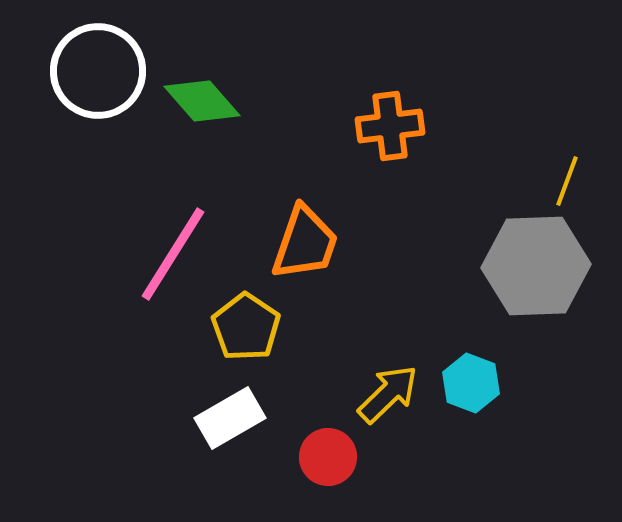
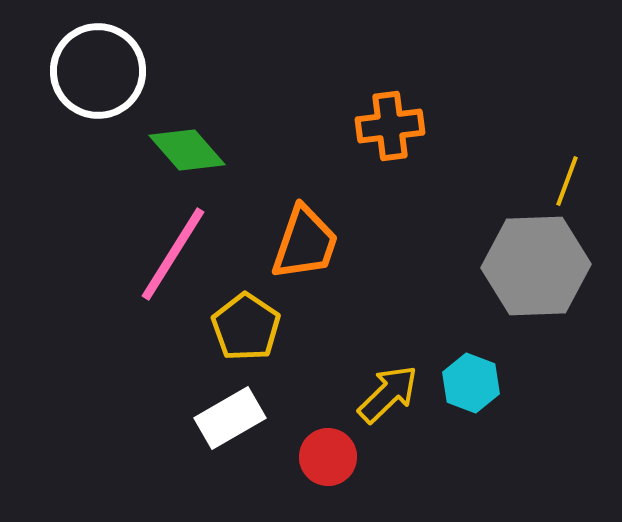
green diamond: moved 15 px left, 49 px down
